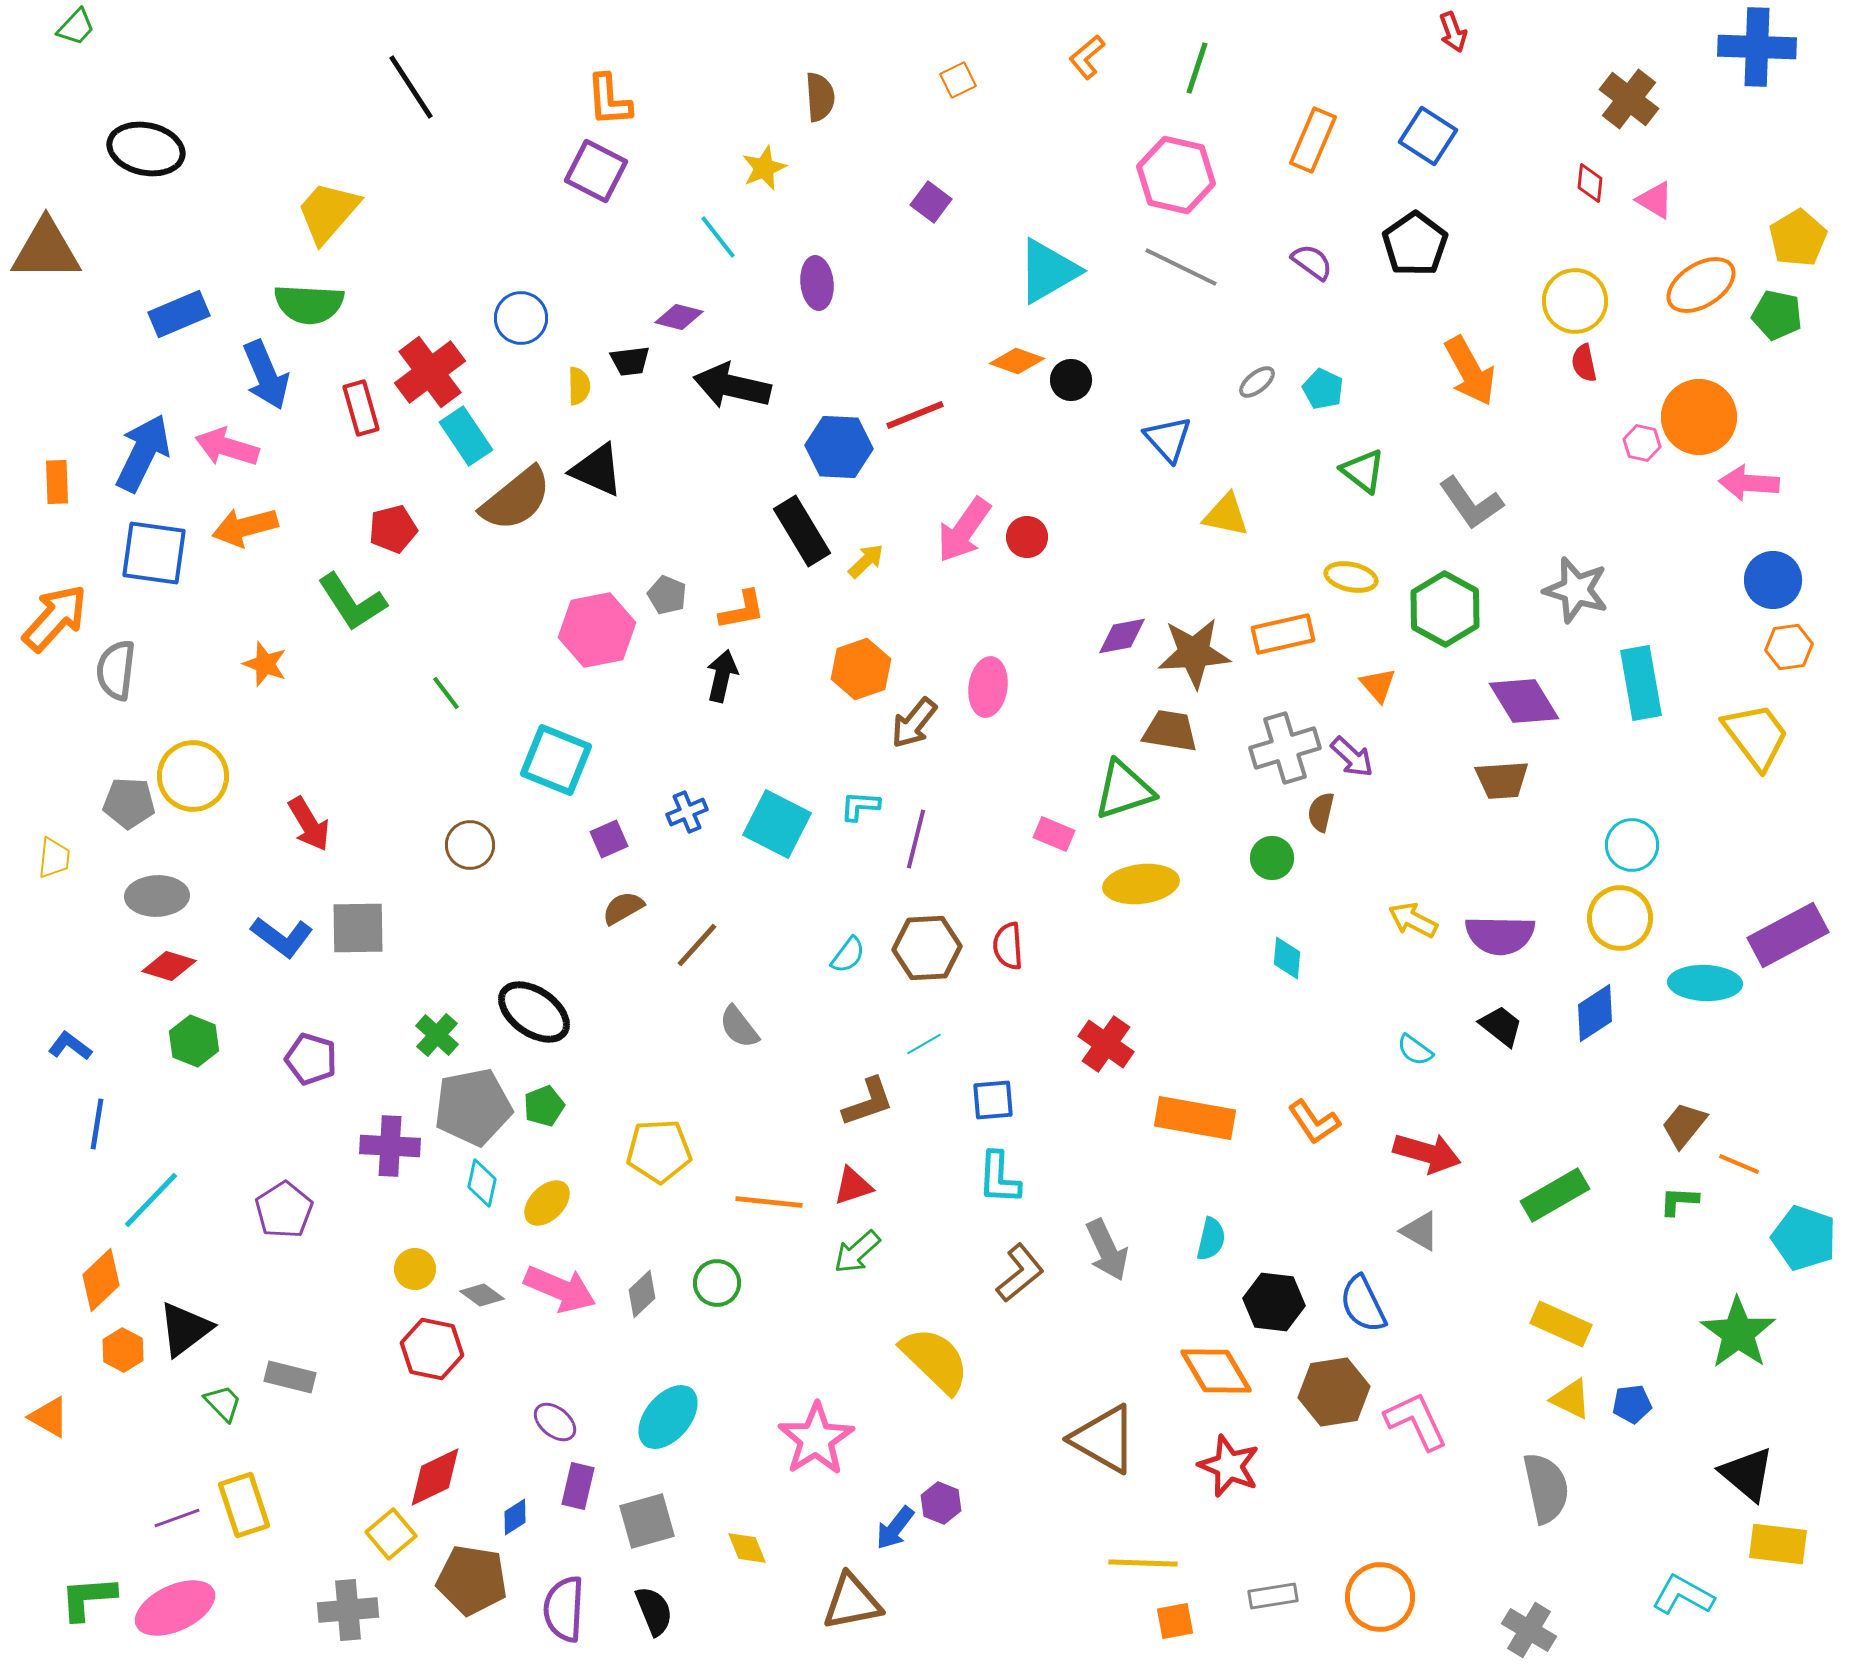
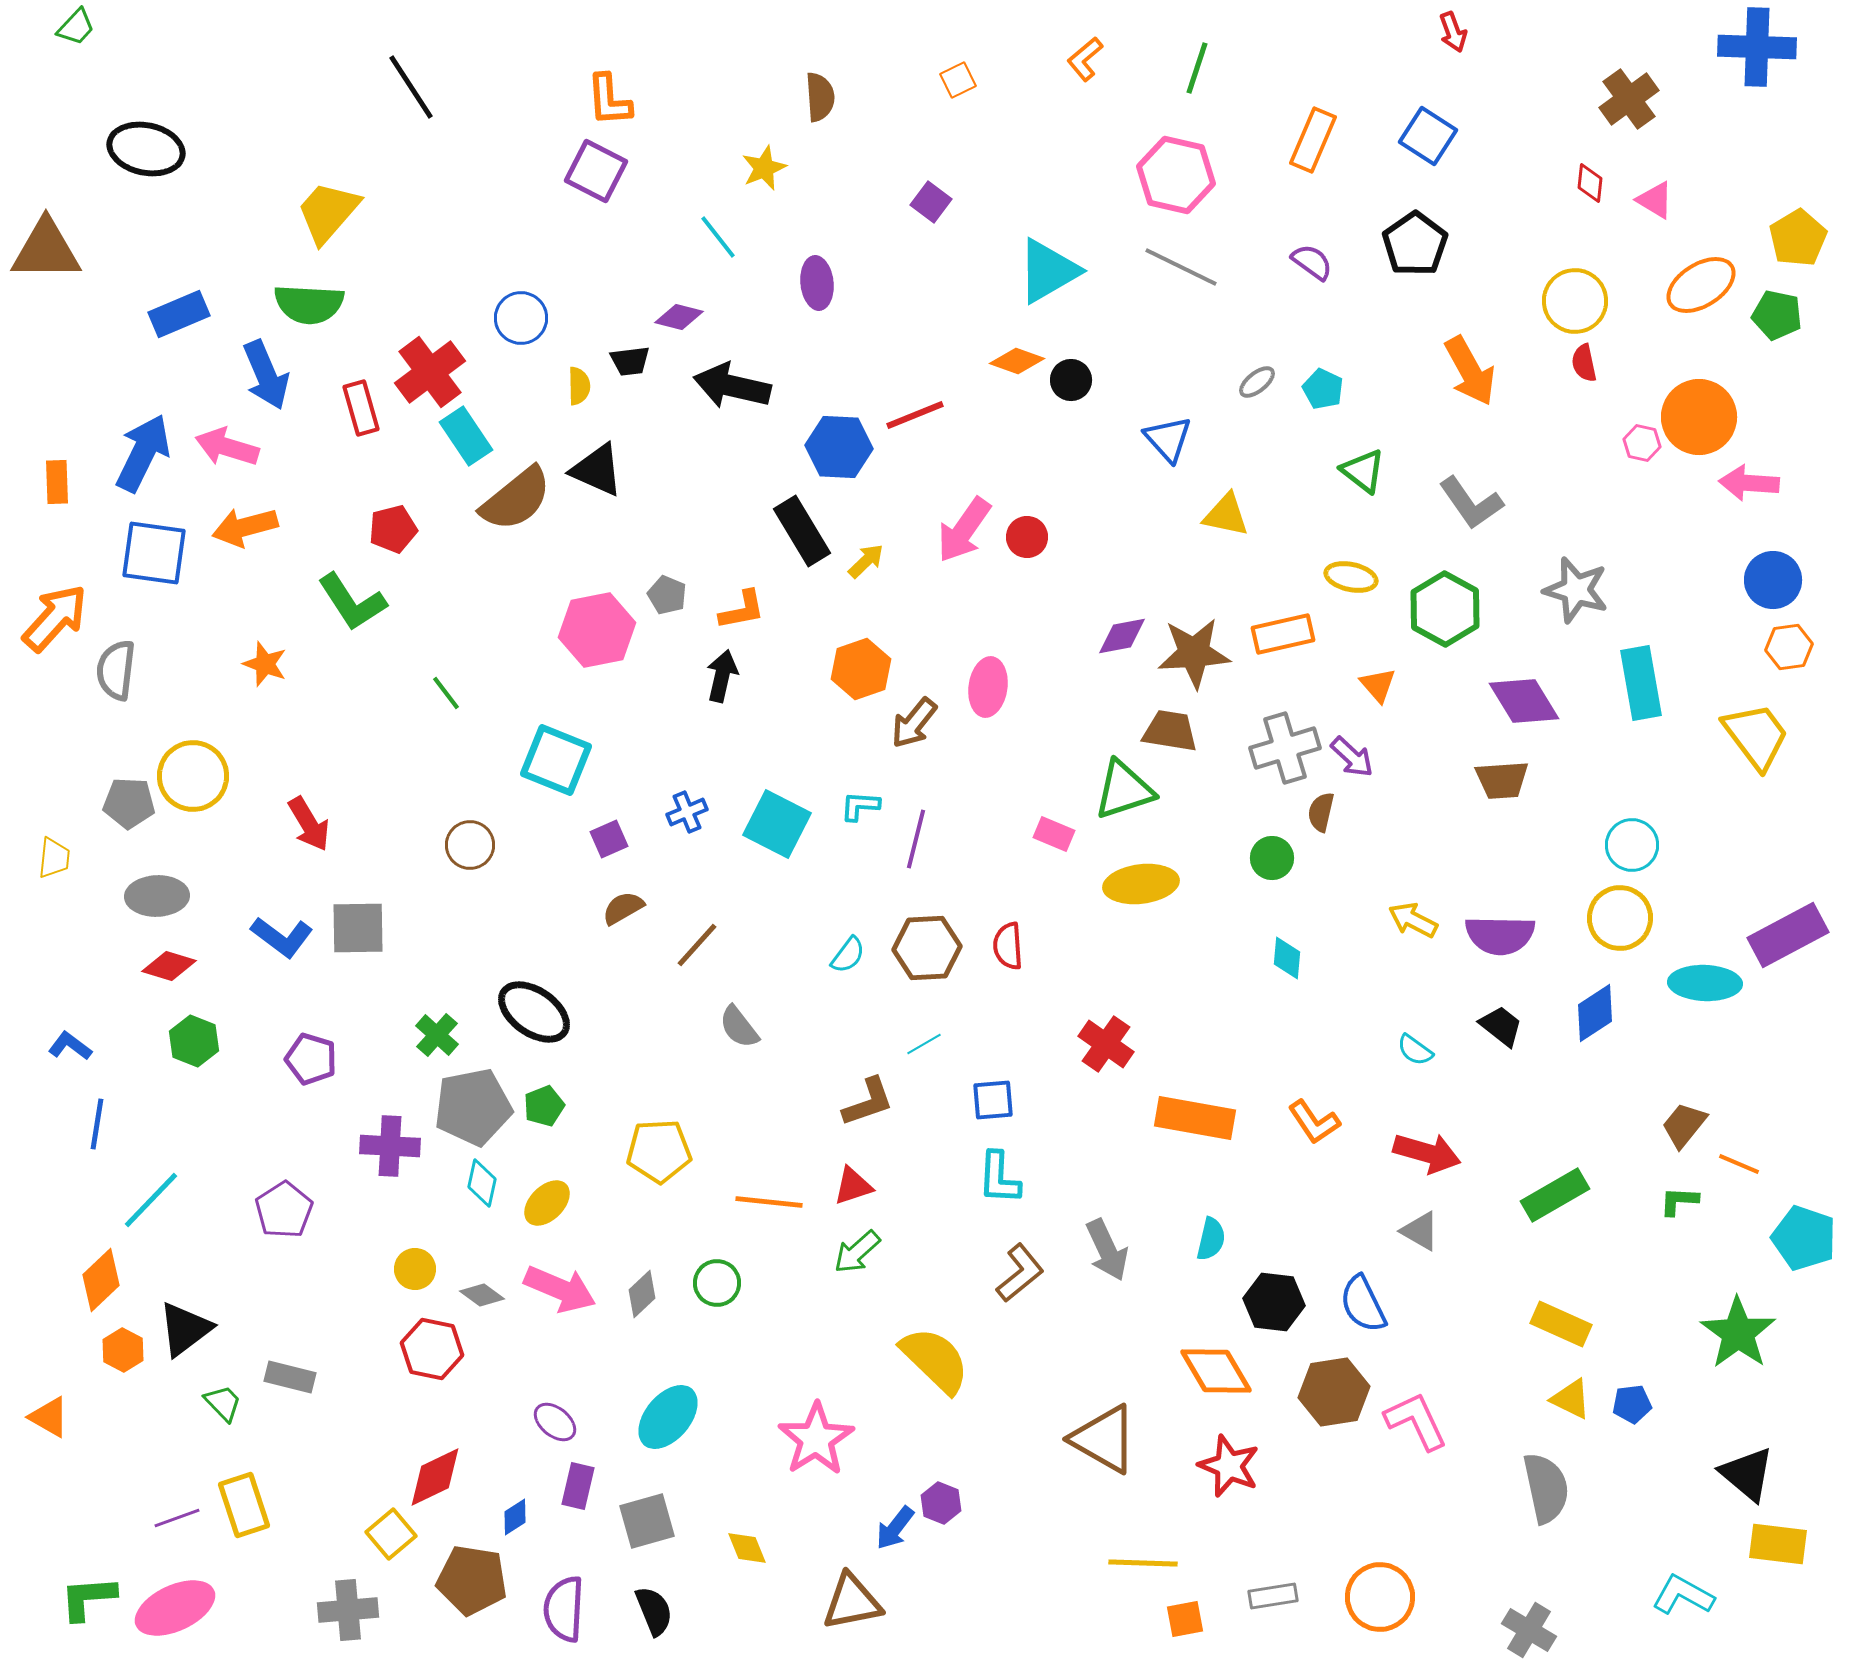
orange L-shape at (1087, 57): moved 2 px left, 2 px down
brown cross at (1629, 99): rotated 16 degrees clockwise
orange square at (1175, 1621): moved 10 px right, 2 px up
